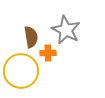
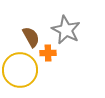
brown semicircle: rotated 20 degrees counterclockwise
yellow circle: moved 1 px left, 1 px up
